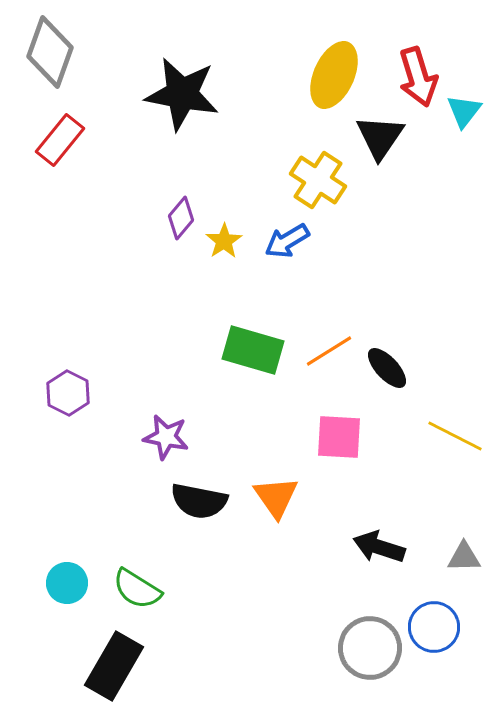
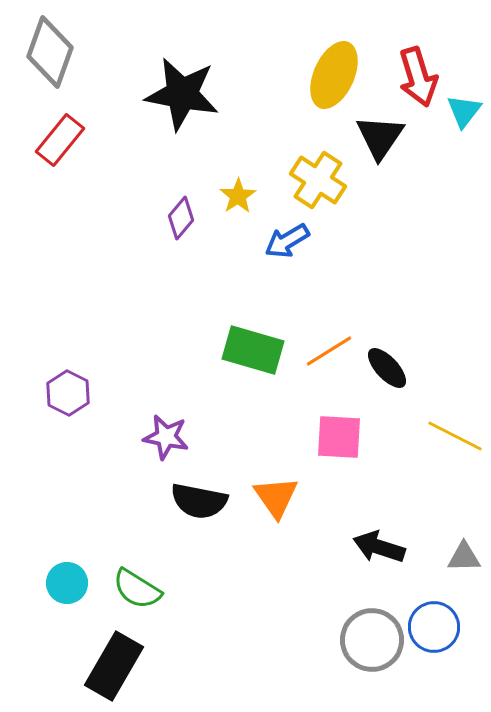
yellow star: moved 14 px right, 45 px up
gray circle: moved 2 px right, 8 px up
